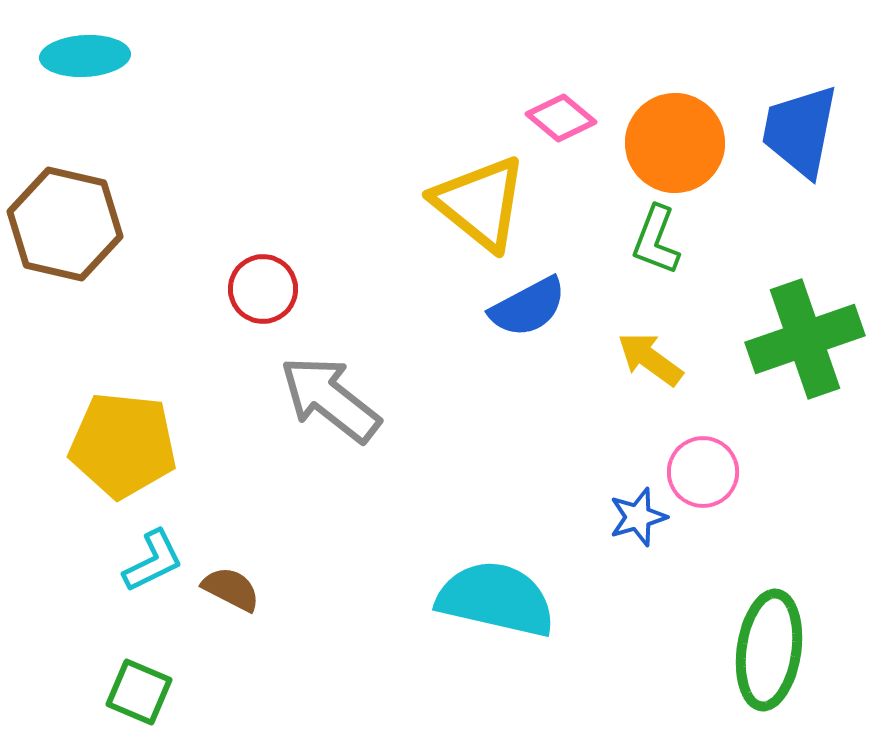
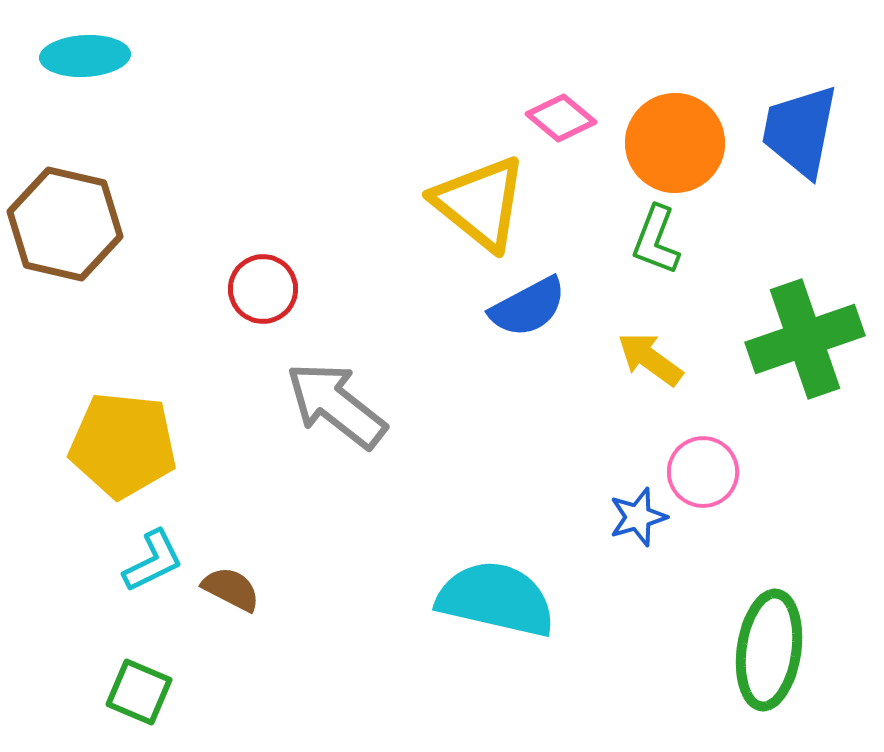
gray arrow: moved 6 px right, 6 px down
